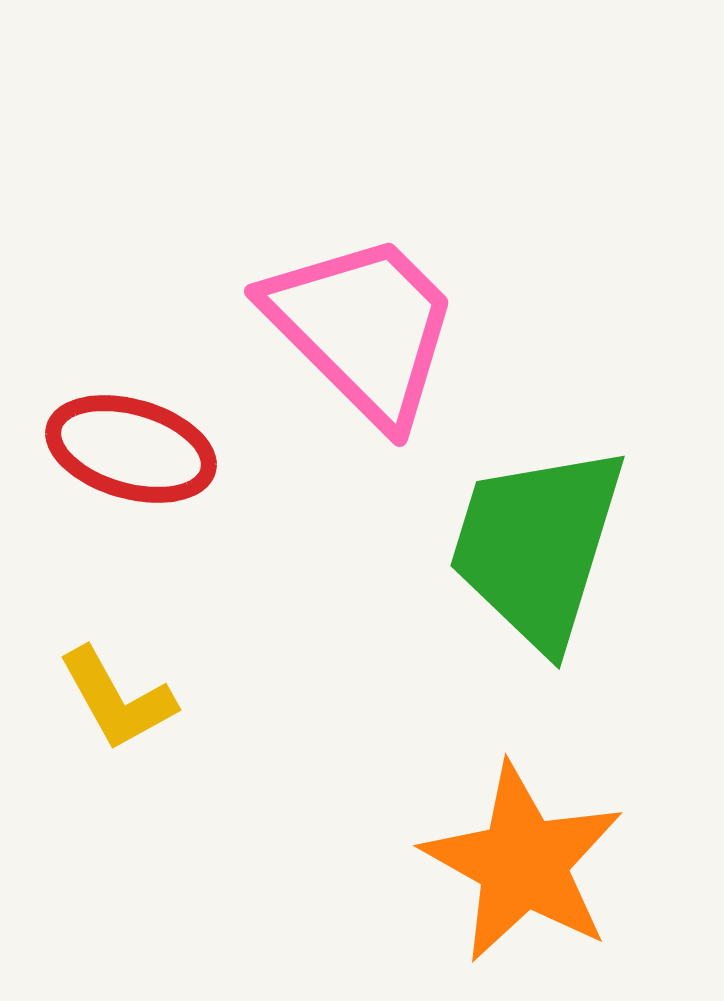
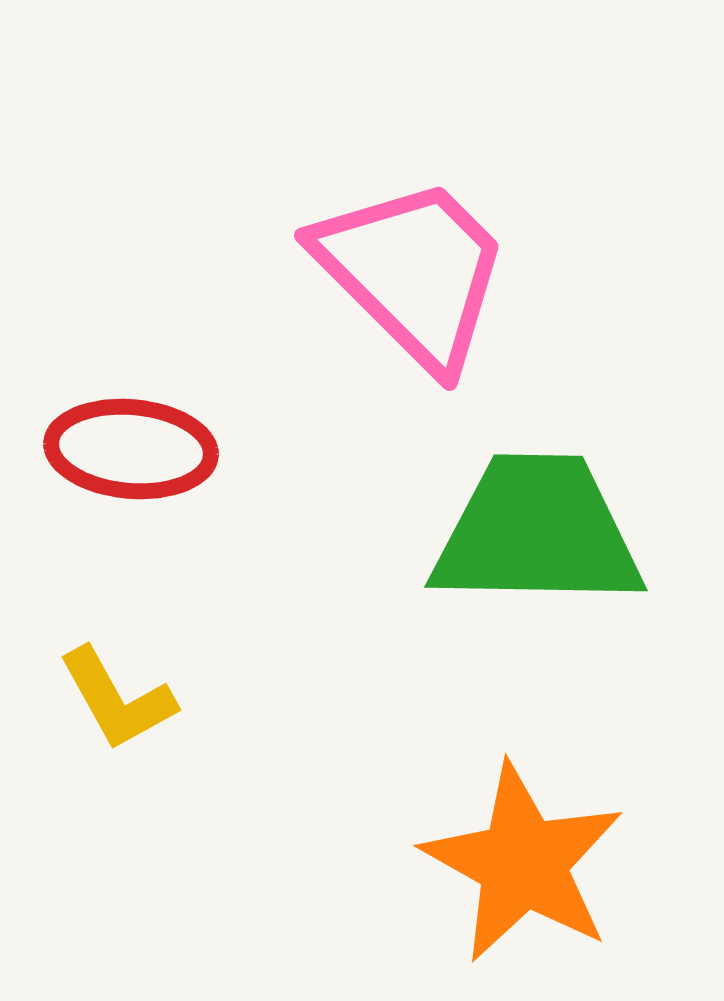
pink trapezoid: moved 50 px right, 56 px up
red ellipse: rotated 11 degrees counterclockwise
green trapezoid: moved 14 px up; rotated 74 degrees clockwise
